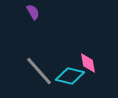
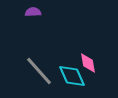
purple semicircle: rotated 63 degrees counterclockwise
cyan diamond: moved 2 px right; rotated 52 degrees clockwise
